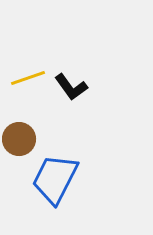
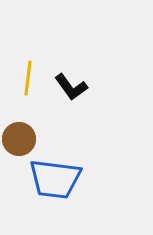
yellow line: rotated 64 degrees counterclockwise
blue trapezoid: rotated 110 degrees counterclockwise
